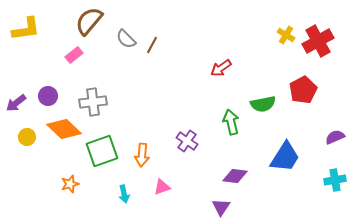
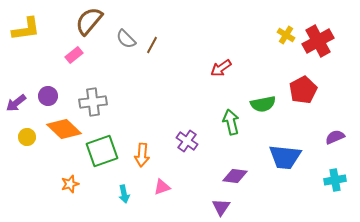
blue trapezoid: rotated 64 degrees clockwise
